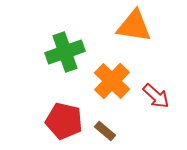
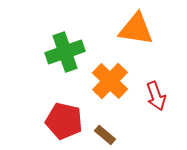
orange triangle: moved 2 px right, 3 px down
orange cross: moved 2 px left
red arrow: rotated 28 degrees clockwise
brown rectangle: moved 4 px down
